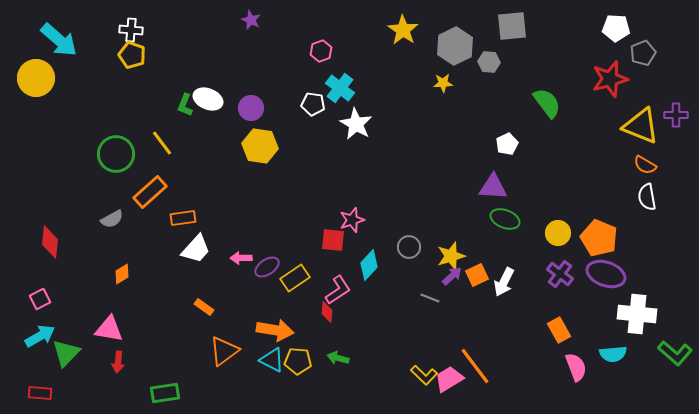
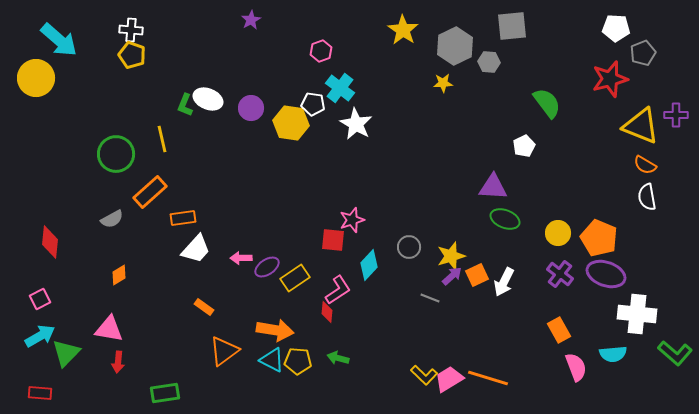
purple star at (251, 20): rotated 18 degrees clockwise
yellow line at (162, 143): moved 4 px up; rotated 24 degrees clockwise
white pentagon at (507, 144): moved 17 px right, 2 px down
yellow hexagon at (260, 146): moved 31 px right, 23 px up
orange diamond at (122, 274): moved 3 px left, 1 px down
orange line at (475, 366): moved 13 px right, 12 px down; rotated 36 degrees counterclockwise
